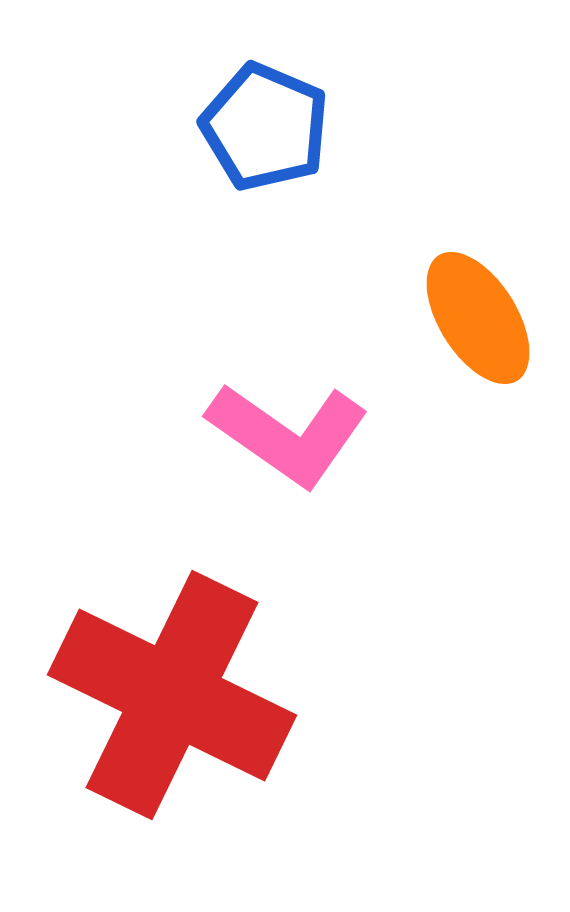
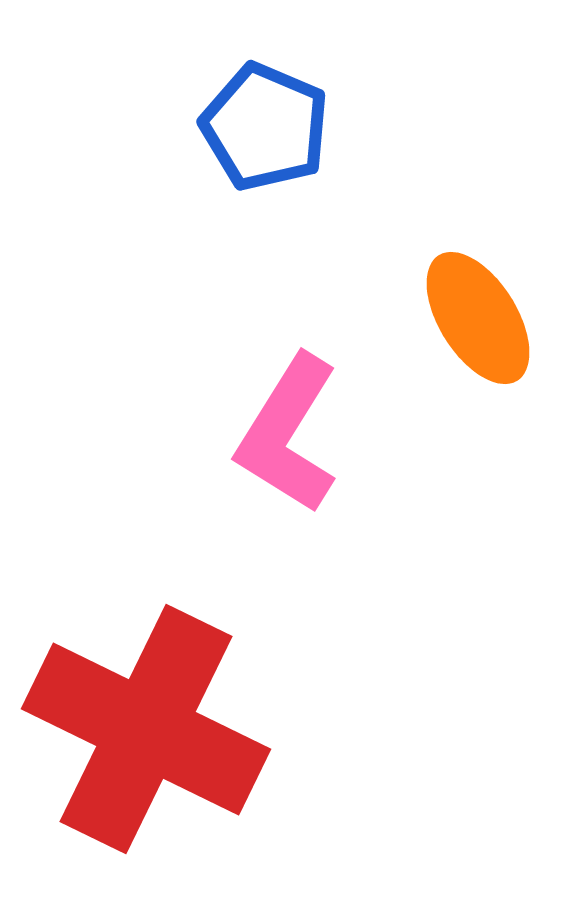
pink L-shape: rotated 87 degrees clockwise
red cross: moved 26 px left, 34 px down
